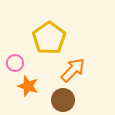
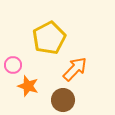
yellow pentagon: rotated 8 degrees clockwise
pink circle: moved 2 px left, 2 px down
orange arrow: moved 2 px right, 1 px up
